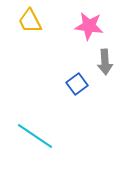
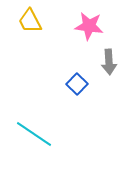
gray arrow: moved 4 px right
blue square: rotated 10 degrees counterclockwise
cyan line: moved 1 px left, 2 px up
